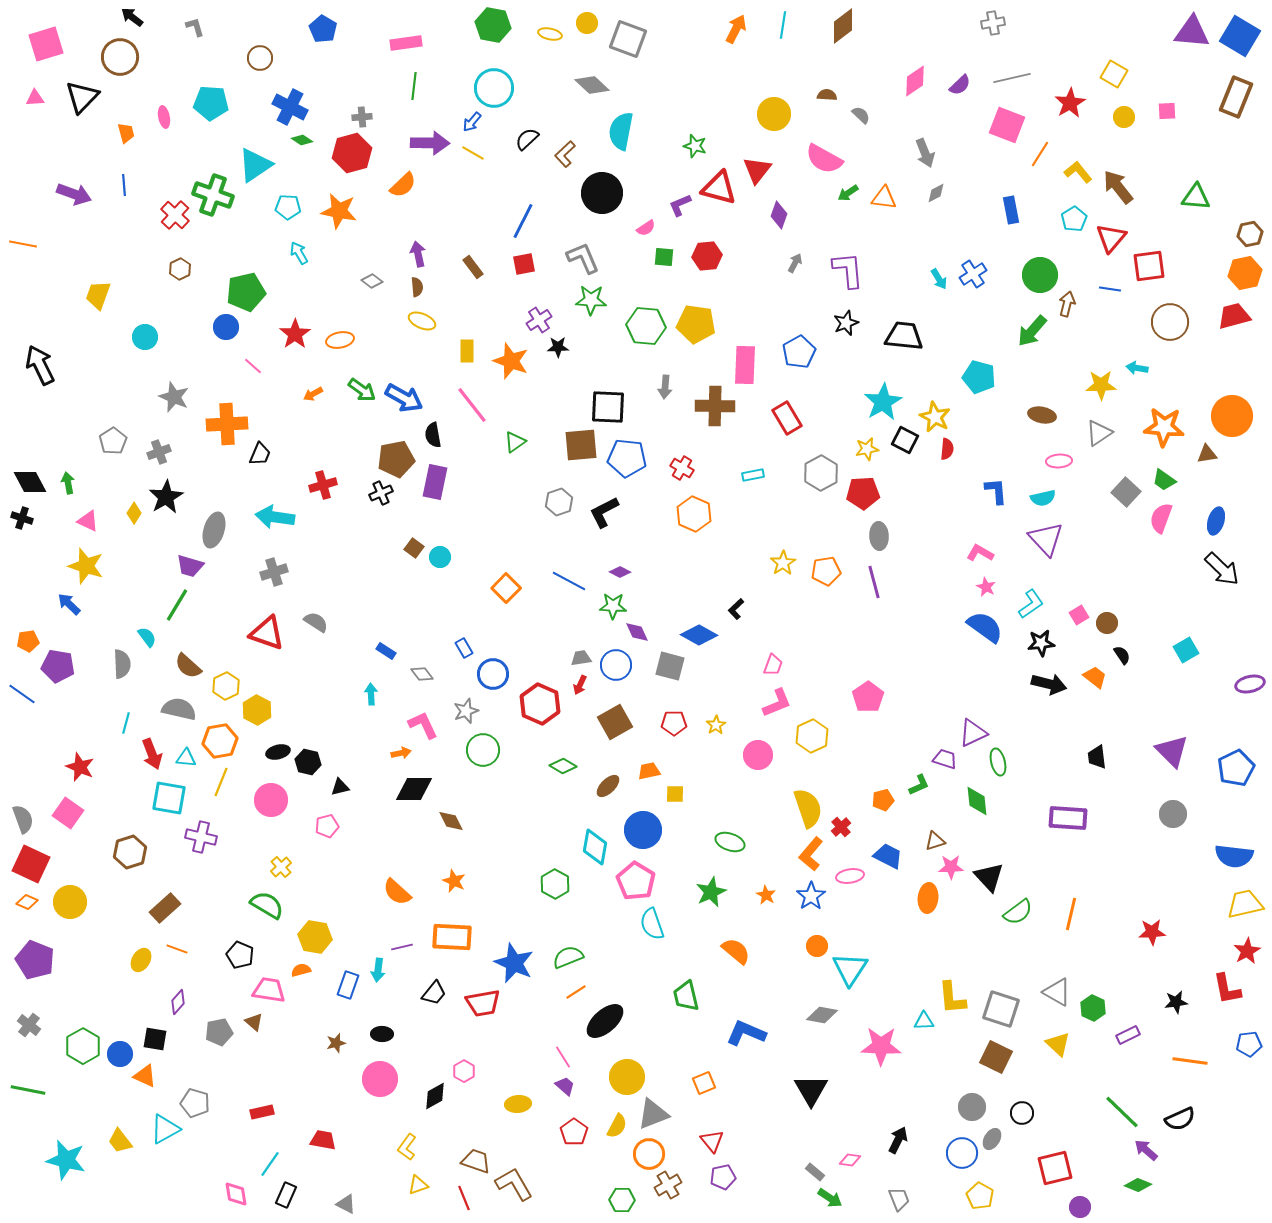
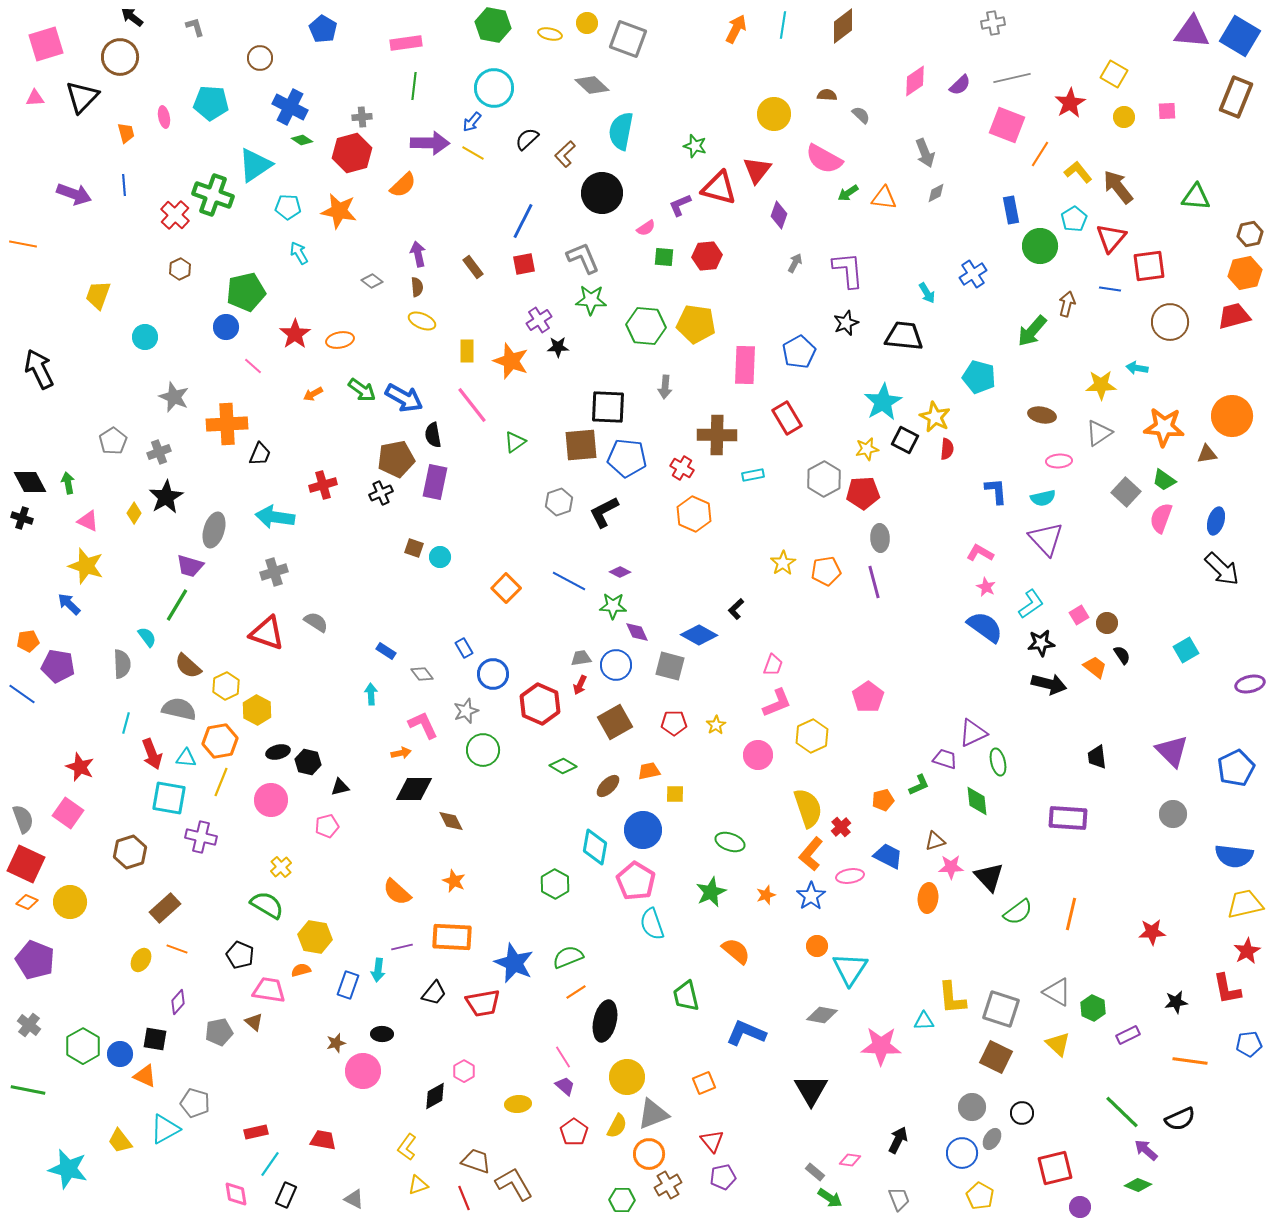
green circle at (1040, 275): moved 29 px up
cyan arrow at (939, 279): moved 12 px left, 14 px down
black arrow at (40, 365): moved 1 px left, 4 px down
brown cross at (715, 406): moved 2 px right, 29 px down
gray hexagon at (821, 473): moved 3 px right, 6 px down
gray ellipse at (879, 536): moved 1 px right, 2 px down
brown square at (414, 548): rotated 18 degrees counterclockwise
orange trapezoid at (1095, 677): moved 10 px up
red square at (31, 864): moved 5 px left
orange star at (766, 895): rotated 24 degrees clockwise
black ellipse at (605, 1021): rotated 36 degrees counterclockwise
pink circle at (380, 1079): moved 17 px left, 8 px up
red rectangle at (262, 1112): moved 6 px left, 20 px down
cyan star at (66, 1160): moved 2 px right, 9 px down
gray triangle at (346, 1204): moved 8 px right, 5 px up
